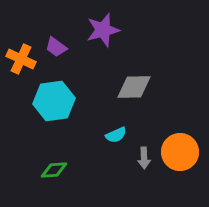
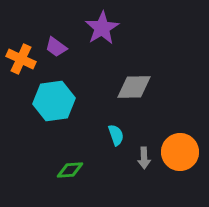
purple star: moved 1 px left, 2 px up; rotated 16 degrees counterclockwise
cyan semicircle: rotated 85 degrees counterclockwise
green diamond: moved 16 px right
